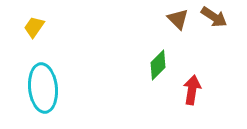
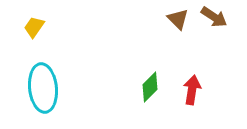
green diamond: moved 8 px left, 22 px down
